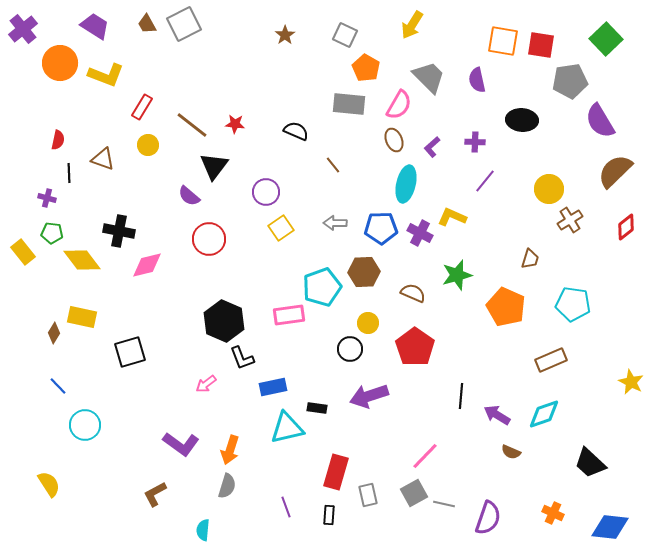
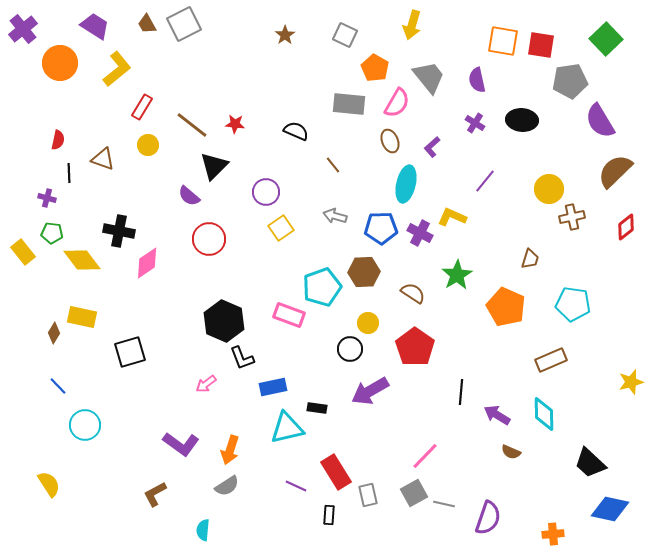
yellow arrow at (412, 25): rotated 16 degrees counterclockwise
orange pentagon at (366, 68): moved 9 px right
yellow L-shape at (106, 75): moved 11 px right, 6 px up; rotated 60 degrees counterclockwise
gray trapezoid at (429, 77): rotated 6 degrees clockwise
pink semicircle at (399, 105): moved 2 px left, 2 px up
brown ellipse at (394, 140): moved 4 px left, 1 px down
purple cross at (475, 142): moved 19 px up; rotated 30 degrees clockwise
black triangle at (214, 166): rotated 8 degrees clockwise
brown cross at (570, 220): moved 2 px right, 3 px up; rotated 20 degrees clockwise
gray arrow at (335, 223): moved 7 px up; rotated 15 degrees clockwise
pink diamond at (147, 265): moved 2 px up; rotated 20 degrees counterclockwise
green star at (457, 275): rotated 16 degrees counterclockwise
brown semicircle at (413, 293): rotated 10 degrees clockwise
pink rectangle at (289, 315): rotated 28 degrees clockwise
yellow star at (631, 382): rotated 30 degrees clockwise
purple arrow at (369, 396): moved 1 px right, 5 px up; rotated 12 degrees counterclockwise
black line at (461, 396): moved 4 px up
cyan diamond at (544, 414): rotated 72 degrees counterclockwise
red rectangle at (336, 472): rotated 48 degrees counterclockwise
gray semicircle at (227, 486): rotated 40 degrees clockwise
purple line at (286, 507): moved 10 px right, 21 px up; rotated 45 degrees counterclockwise
orange cross at (553, 513): moved 21 px down; rotated 30 degrees counterclockwise
blue diamond at (610, 527): moved 18 px up; rotated 6 degrees clockwise
